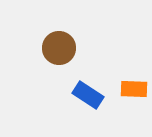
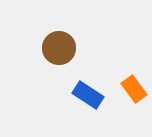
orange rectangle: rotated 52 degrees clockwise
